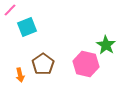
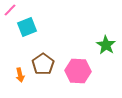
pink hexagon: moved 8 px left, 7 px down; rotated 10 degrees counterclockwise
